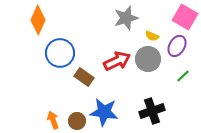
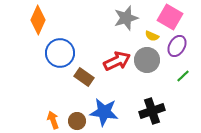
pink square: moved 15 px left
gray circle: moved 1 px left, 1 px down
